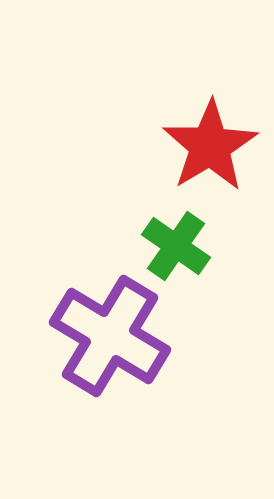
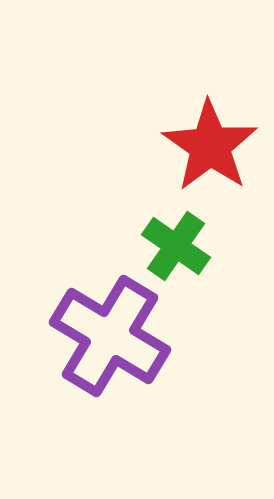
red star: rotated 6 degrees counterclockwise
